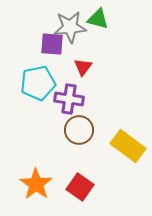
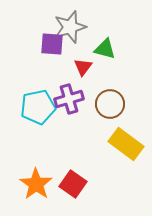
green triangle: moved 7 px right, 30 px down
gray star: rotated 12 degrees counterclockwise
cyan pentagon: moved 24 px down
purple cross: rotated 24 degrees counterclockwise
brown circle: moved 31 px right, 26 px up
yellow rectangle: moved 2 px left, 2 px up
red square: moved 7 px left, 3 px up
